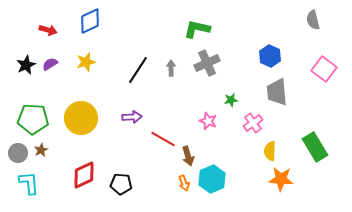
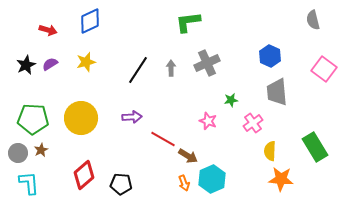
green L-shape: moved 9 px left, 7 px up; rotated 20 degrees counterclockwise
brown arrow: rotated 42 degrees counterclockwise
red diamond: rotated 16 degrees counterclockwise
